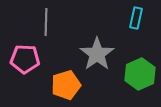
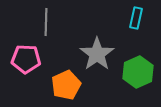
pink pentagon: moved 1 px right
green hexagon: moved 2 px left, 2 px up
orange pentagon: rotated 8 degrees counterclockwise
